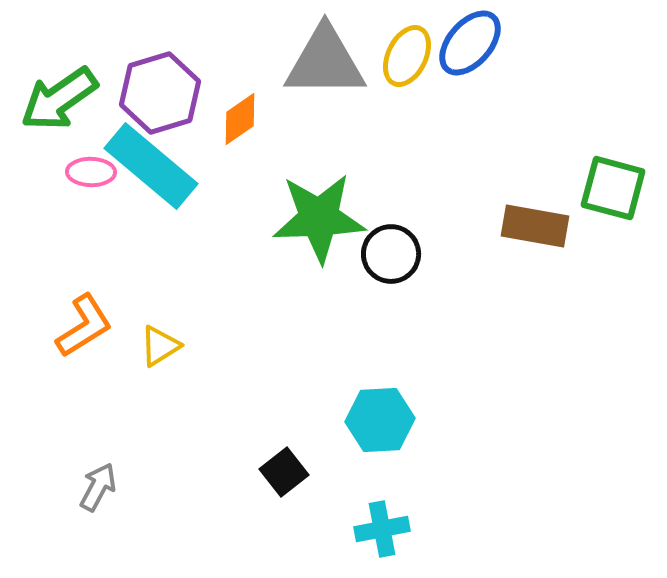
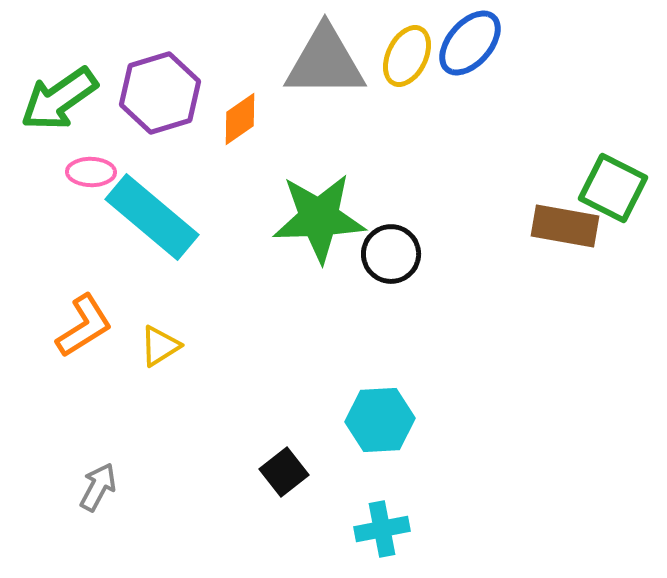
cyan rectangle: moved 1 px right, 51 px down
green square: rotated 12 degrees clockwise
brown rectangle: moved 30 px right
